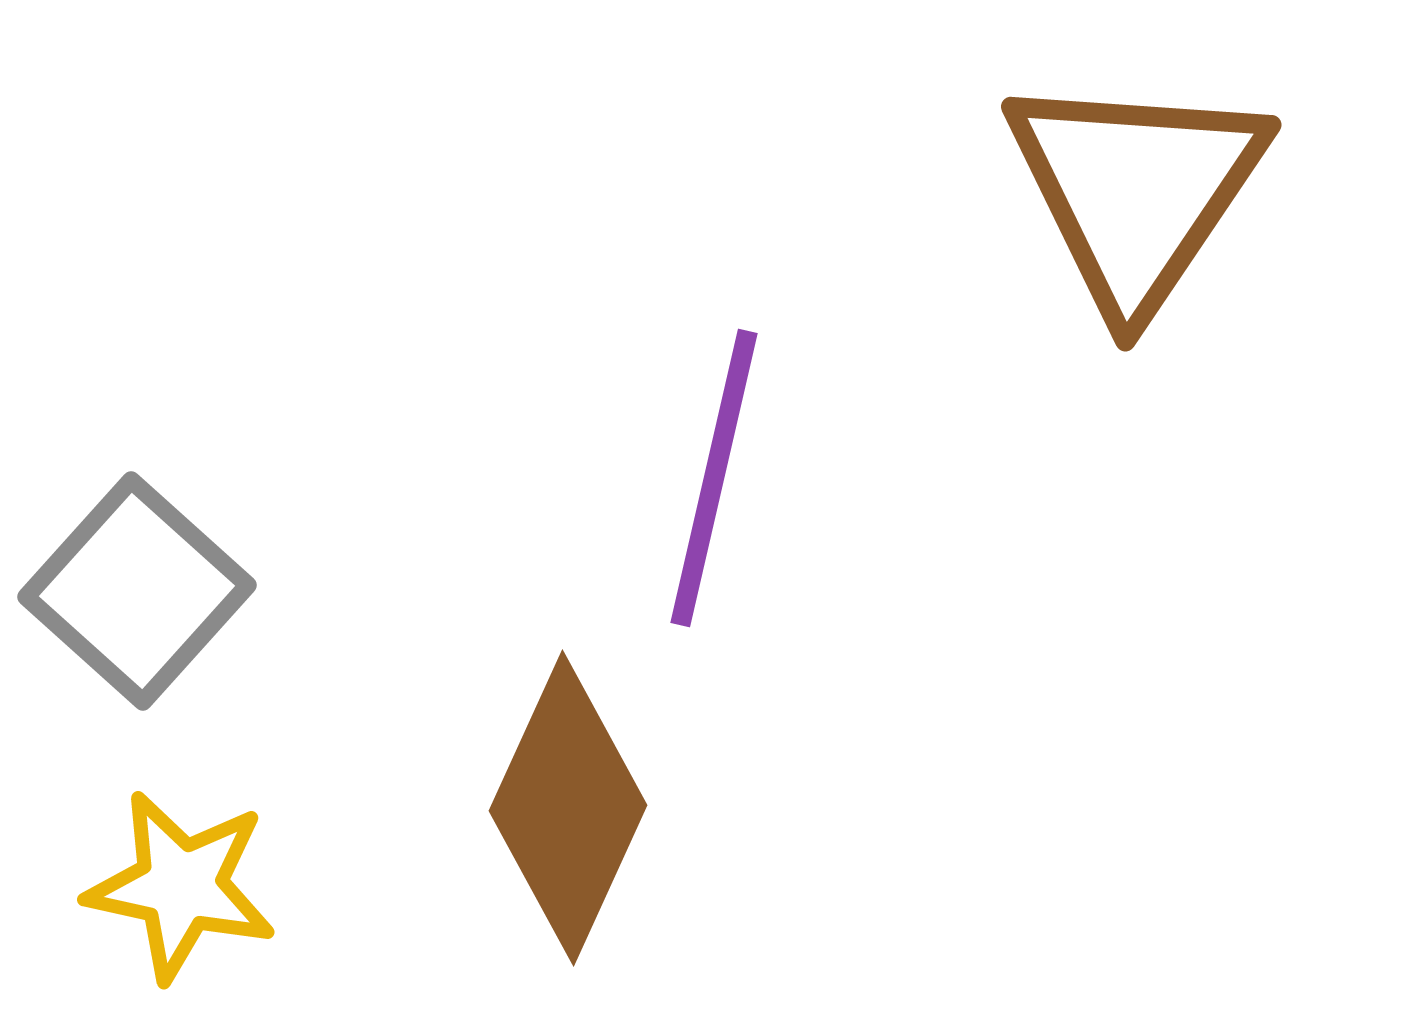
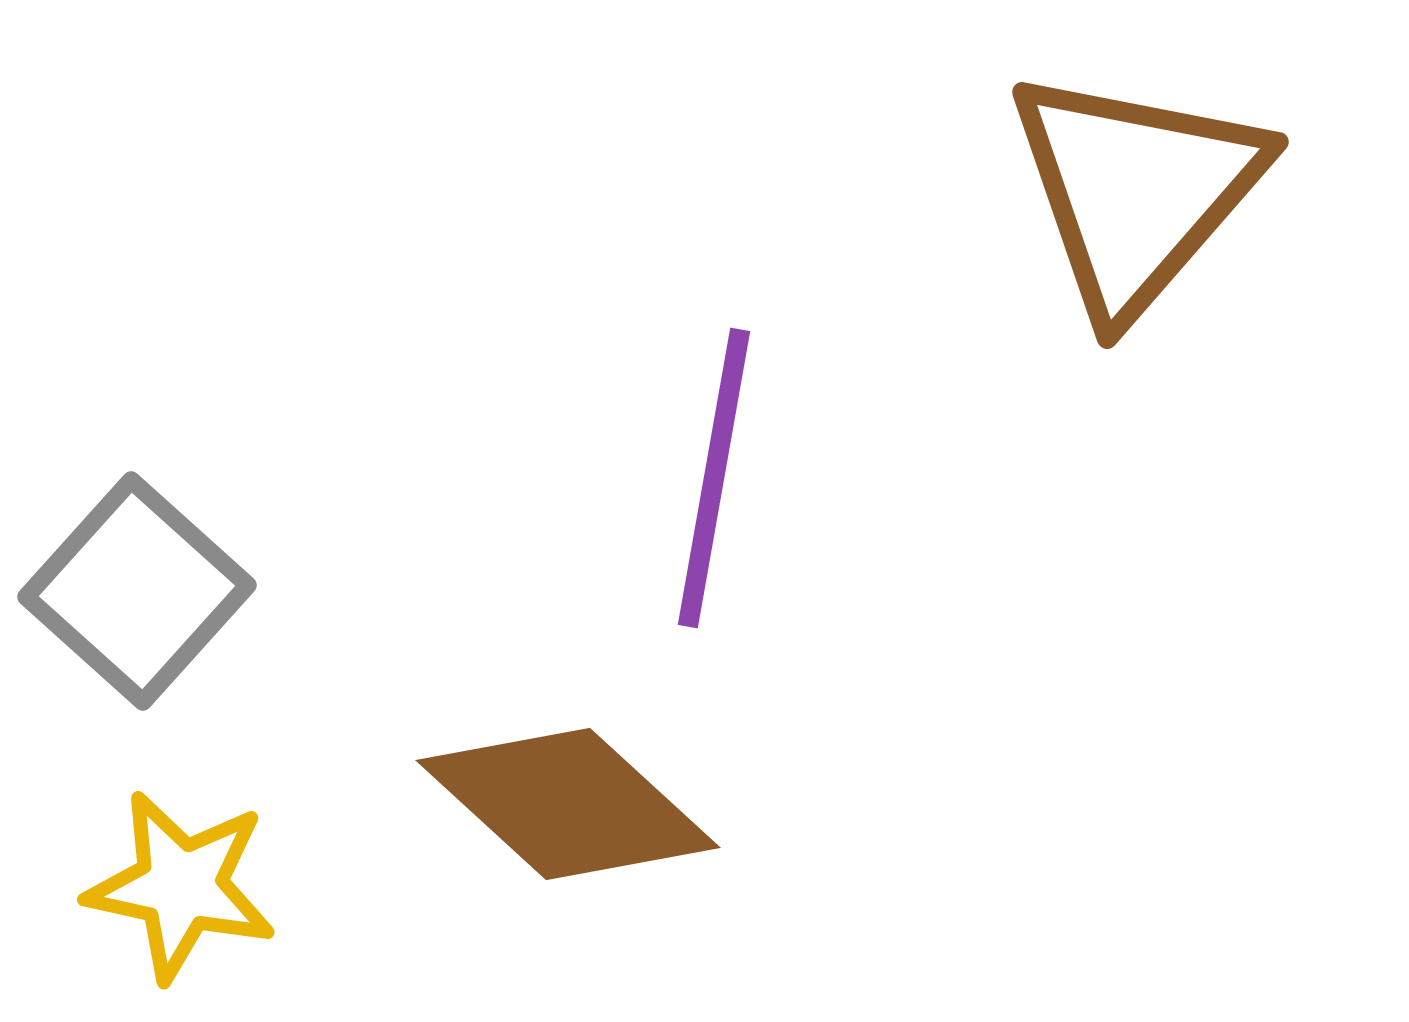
brown triangle: rotated 7 degrees clockwise
purple line: rotated 3 degrees counterclockwise
brown diamond: moved 4 px up; rotated 72 degrees counterclockwise
